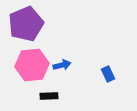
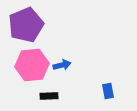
purple pentagon: moved 1 px down
blue rectangle: moved 17 px down; rotated 14 degrees clockwise
